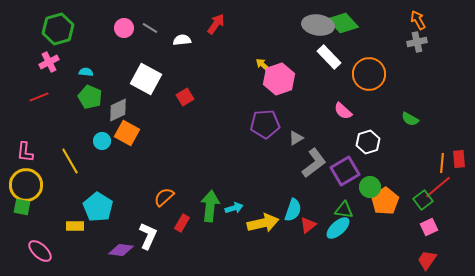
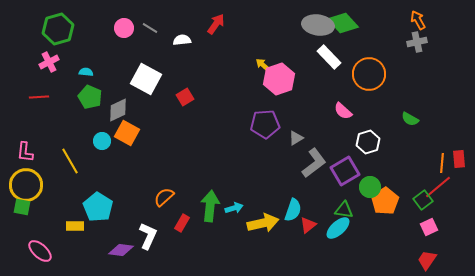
red line at (39, 97): rotated 18 degrees clockwise
